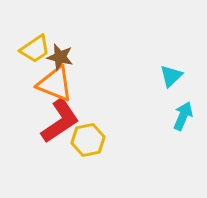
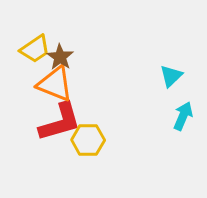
brown star: rotated 20 degrees clockwise
red L-shape: moved 1 px down; rotated 18 degrees clockwise
yellow hexagon: rotated 12 degrees clockwise
